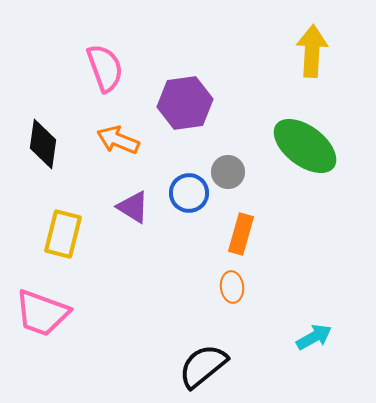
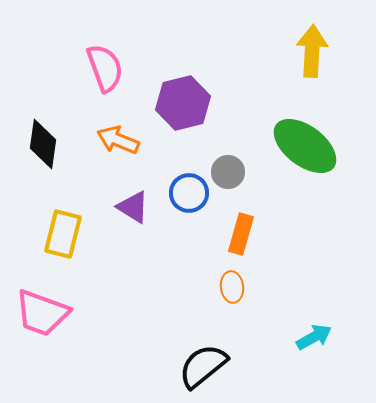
purple hexagon: moved 2 px left; rotated 6 degrees counterclockwise
